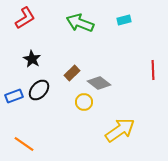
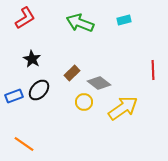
yellow arrow: moved 3 px right, 22 px up
